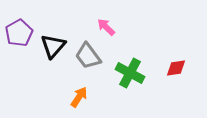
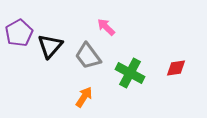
black triangle: moved 3 px left
orange arrow: moved 5 px right
